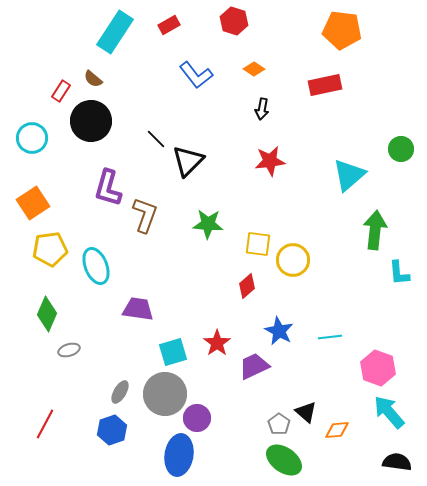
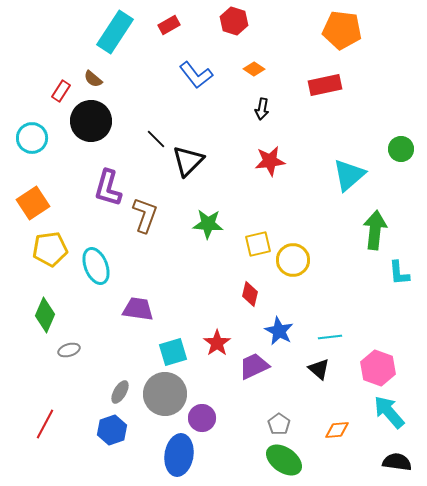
yellow square at (258, 244): rotated 20 degrees counterclockwise
red diamond at (247, 286): moved 3 px right, 8 px down; rotated 35 degrees counterclockwise
green diamond at (47, 314): moved 2 px left, 1 px down
black triangle at (306, 412): moved 13 px right, 43 px up
purple circle at (197, 418): moved 5 px right
